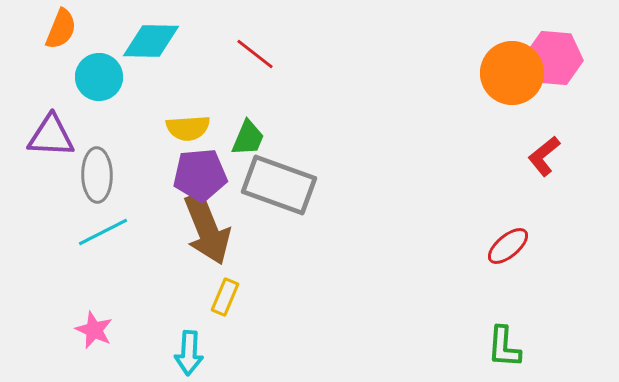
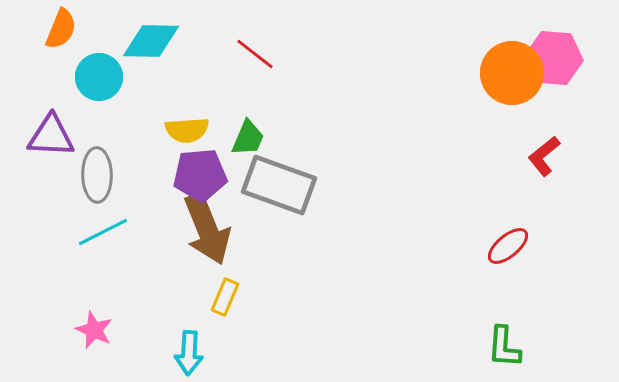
yellow semicircle: moved 1 px left, 2 px down
